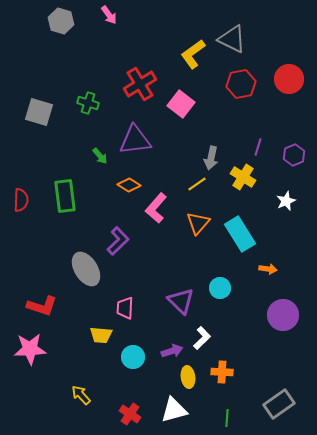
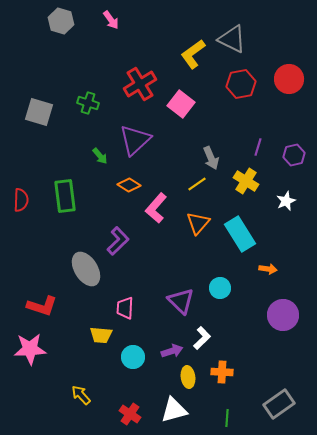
pink arrow at (109, 15): moved 2 px right, 5 px down
purple triangle at (135, 140): rotated 36 degrees counterclockwise
purple hexagon at (294, 155): rotated 10 degrees clockwise
gray arrow at (211, 158): rotated 35 degrees counterclockwise
yellow cross at (243, 177): moved 3 px right, 4 px down
